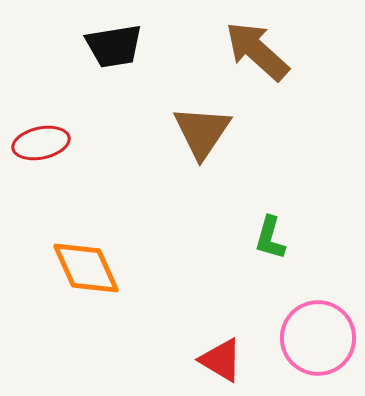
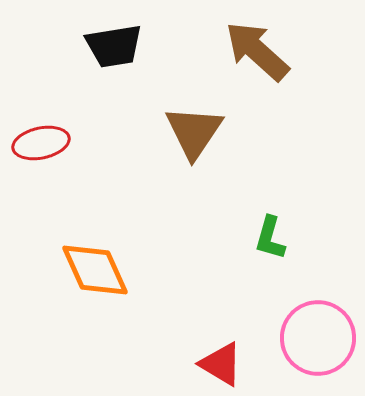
brown triangle: moved 8 px left
orange diamond: moved 9 px right, 2 px down
red triangle: moved 4 px down
